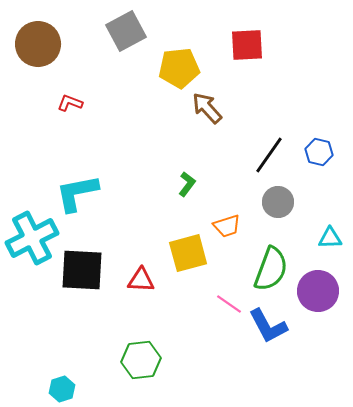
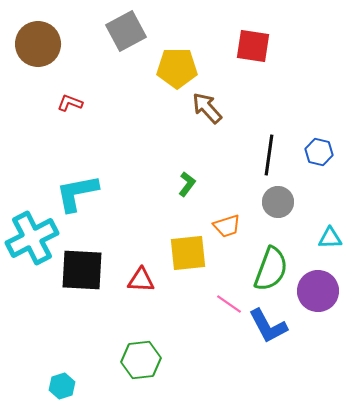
red square: moved 6 px right, 1 px down; rotated 12 degrees clockwise
yellow pentagon: moved 2 px left; rotated 6 degrees clockwise
black line: rotated 27 degrees counterclockwise
yellow square: rotated 9 degrees clockwise
cyan hexagon: moved 3 px up
